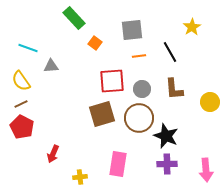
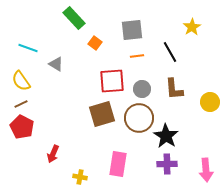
orange line: moved 2 px left
gray triangle: moved 5 px right, 2 px up; rotated 35 degrees clockwise
black star: rotated 10 degrees clockwise
yellow cross: rotated 16 degrees clockwise
